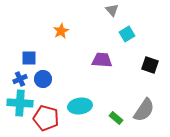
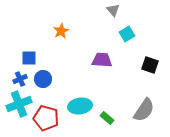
gray triangle: moved 1 px right
cyan cross: moved 1 px left, 1 px down; rotated 25 degrees counterclockwise
green rectangle: moved 9 px left
